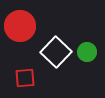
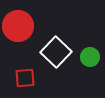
red circle: moved 2 px left
green circle: moved 3 px right, 5 px down
